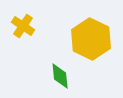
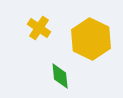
yellow cross: moved 16 px right, 2 px down
